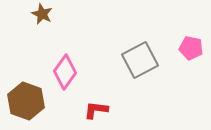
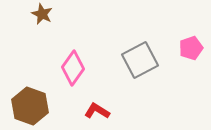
pink pentagon: rotated 30 degrees counterclockwise
pink diamond: moved 8 px right, 4 px up
brown hexagon: moved 4 px right, 5 px down
red L-shape: moved 1 px right, 1 px down; rotated 25 degrees clockwise
